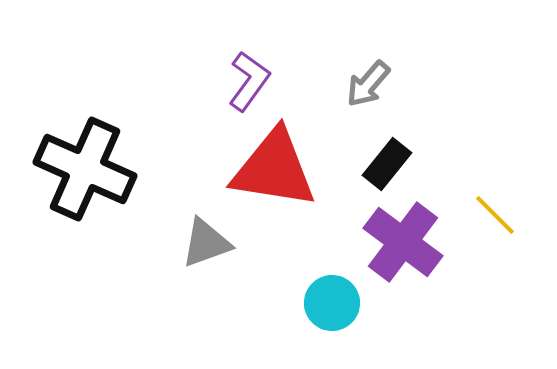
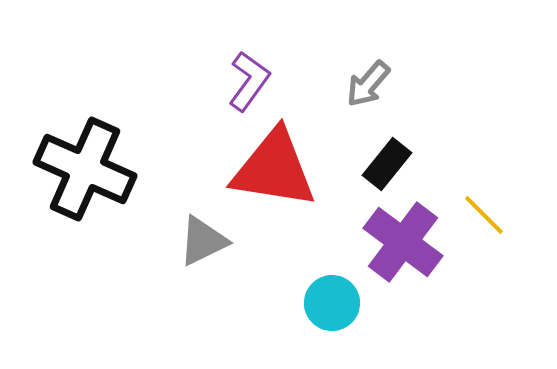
yellow line: moved 11 px left
gray triangle: moved 3 px left, 2 px up; rotated 6 degrees counterclockwise
